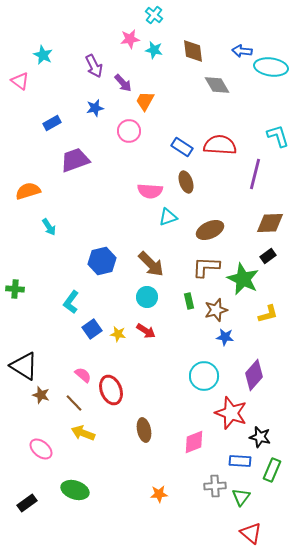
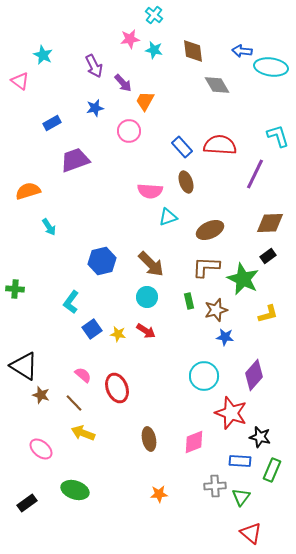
blue rectangle at (182, 147): rotated 15 degrees clockwise
purple line at (255, 174): rotated 12 degrees clockwise
red ellipse at (111, 390): moved 6 px right, 2 px up
brown ellipse at (144, 430): moved 5 px right, 9 px down
